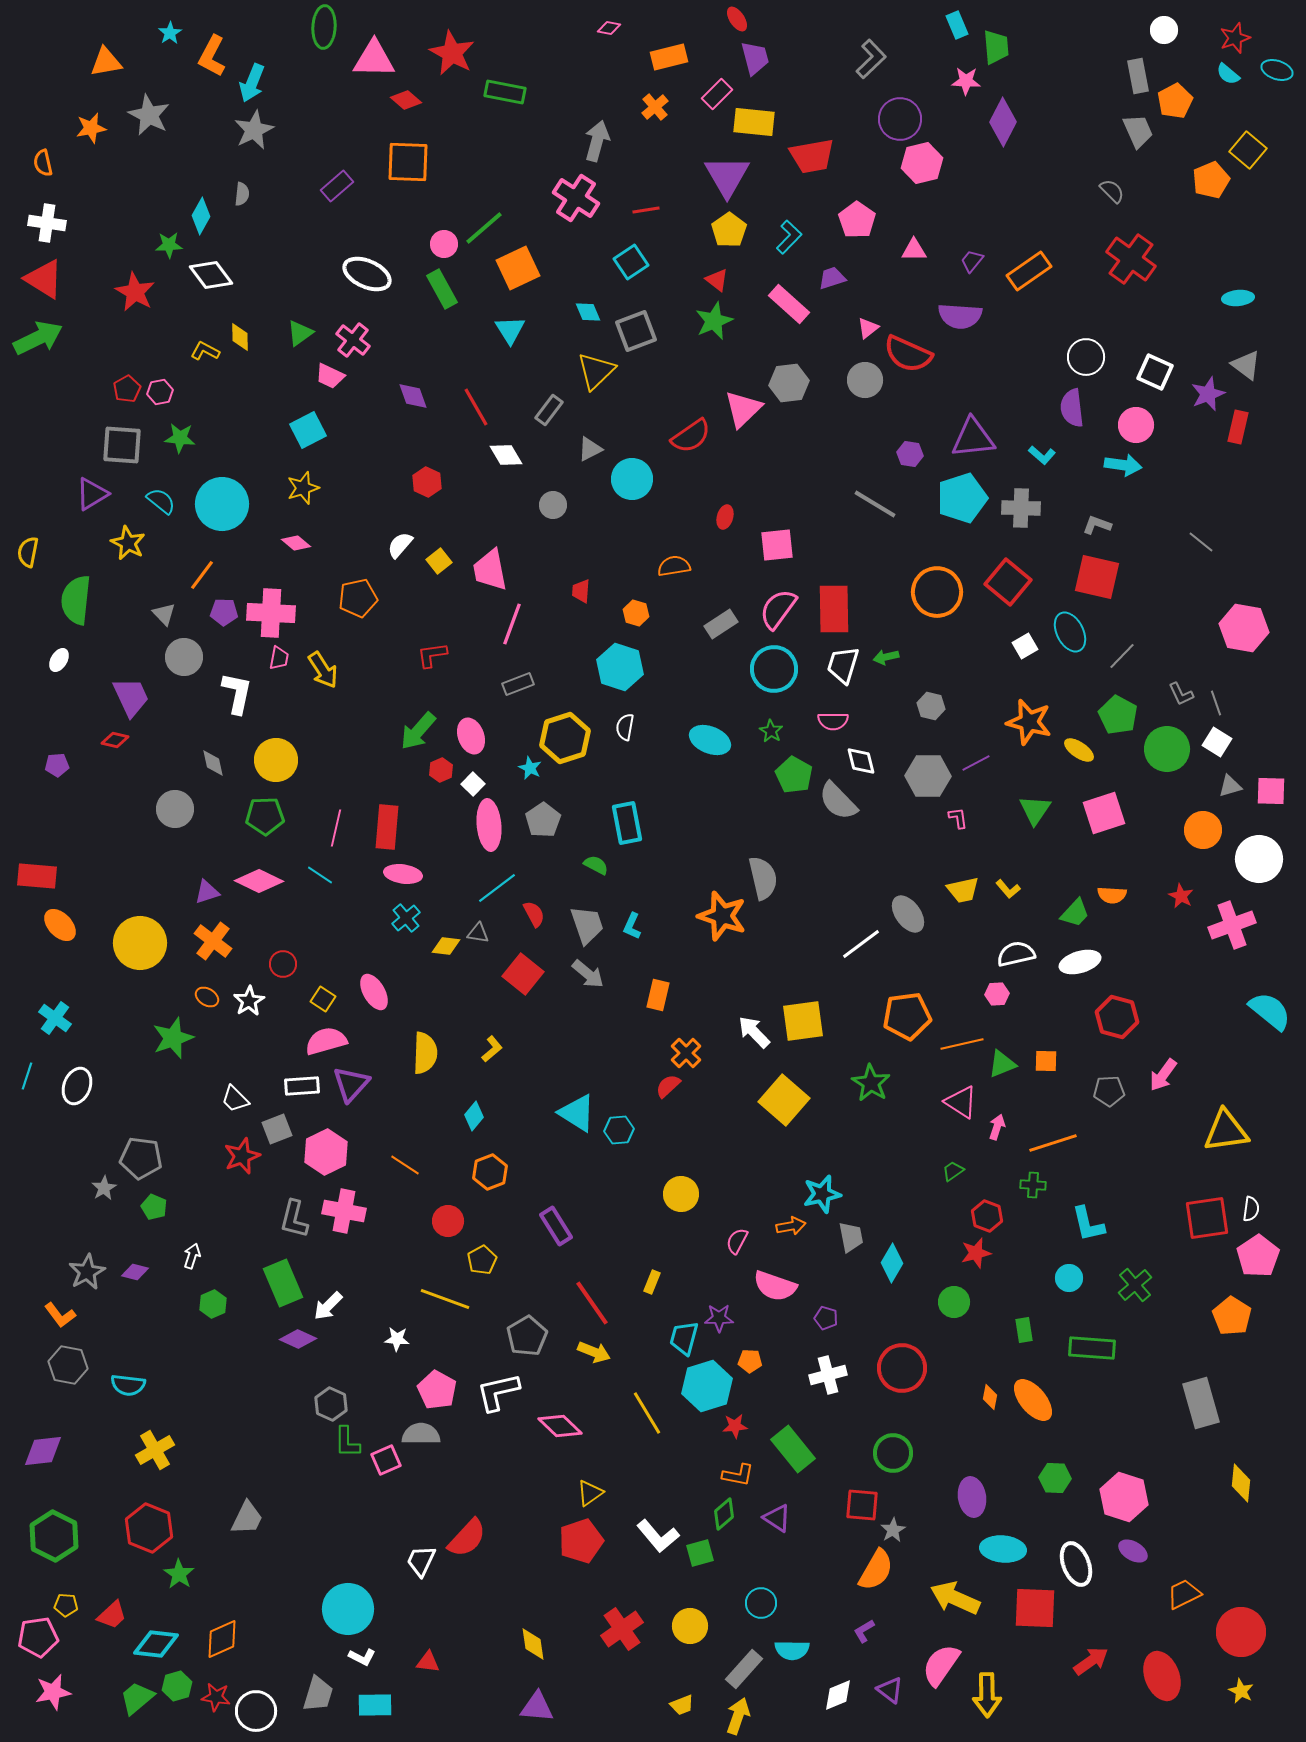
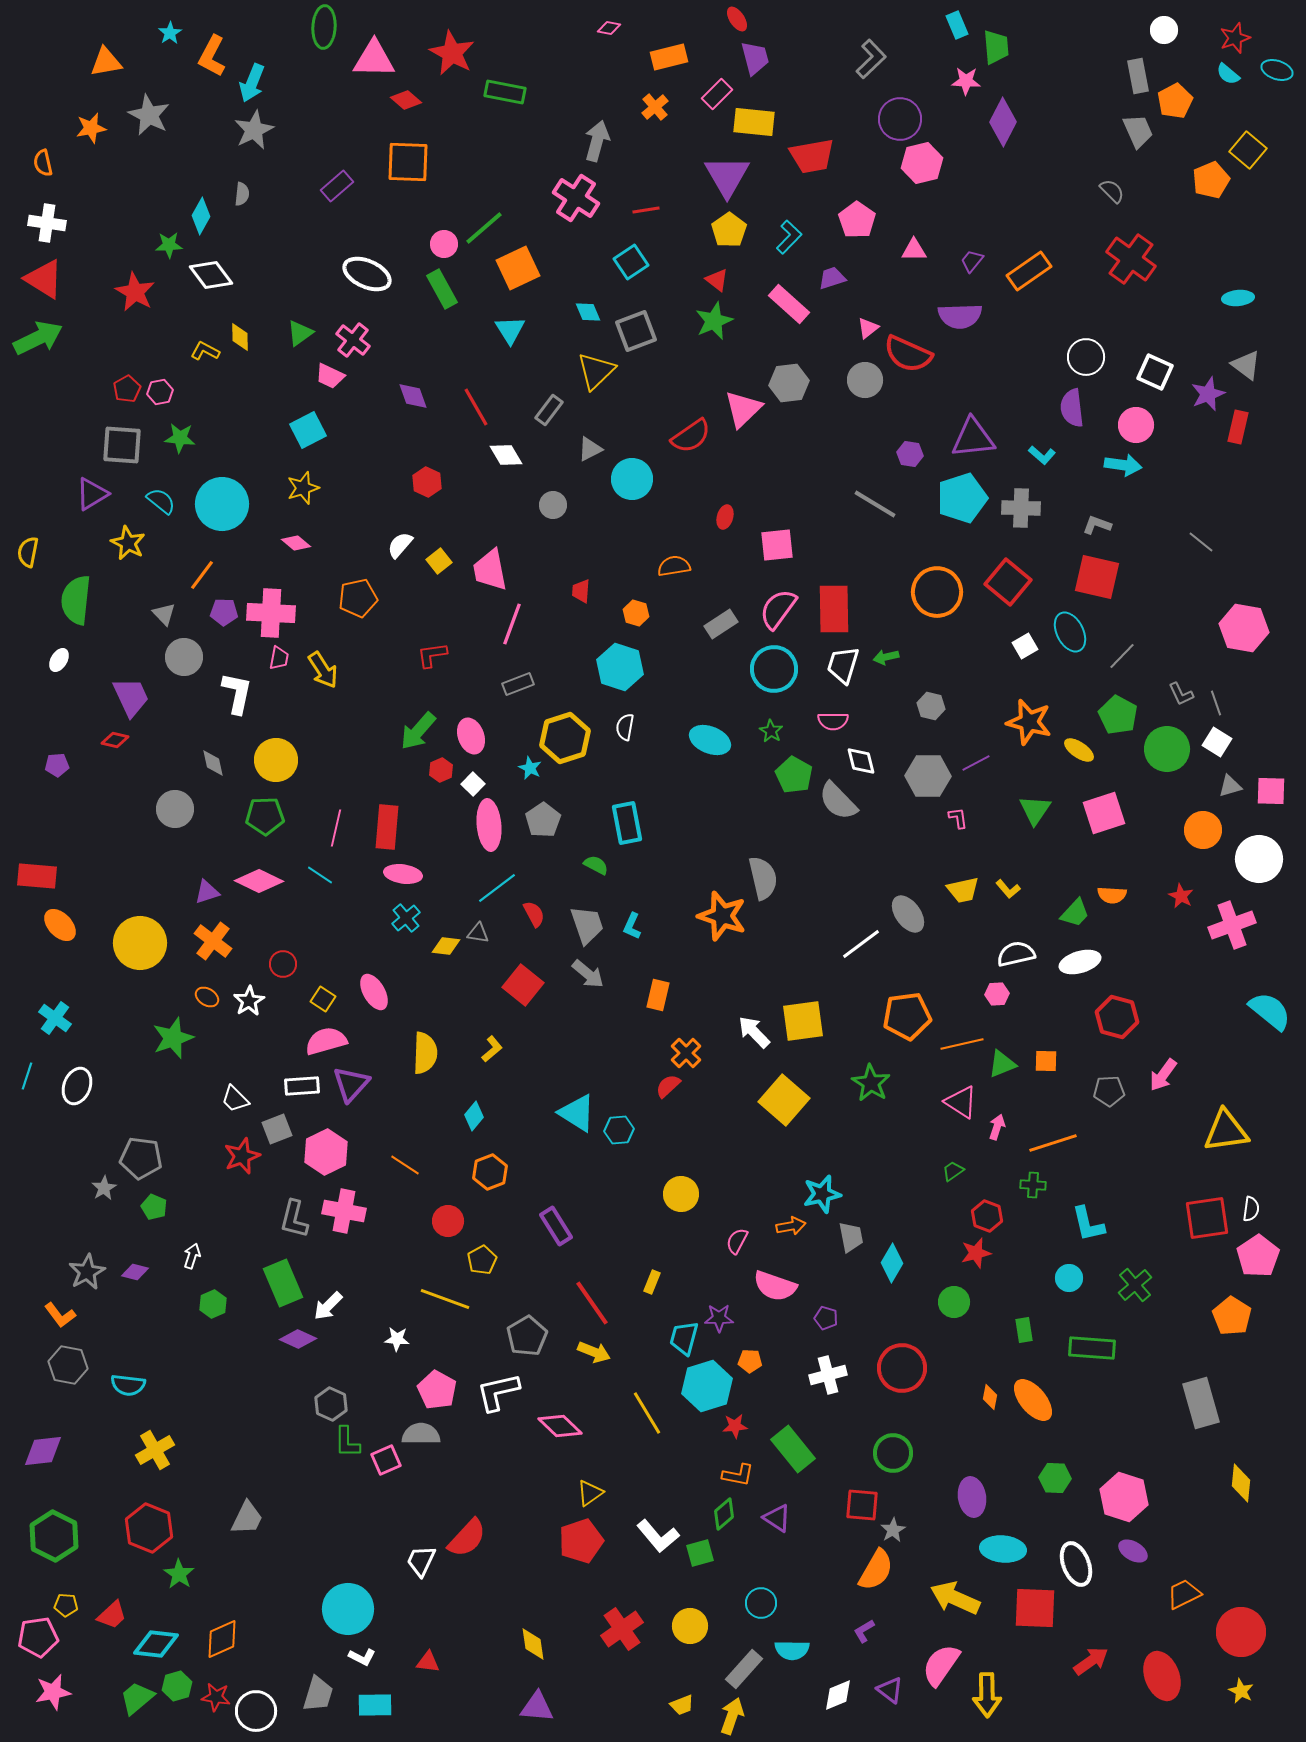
purple semicircle at (960, 316): rotated 6 degrees counterclockwise
red square at (523, 974): moved 11 px down
yellow arrow at (738, 1716): moved 6 px left
